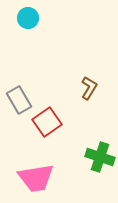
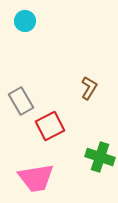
cyan circle: moved 3 px left, 3 px down
gray rectangle: moved 2 px right, 1 px down
red square: moved 3 px right, 4 px down; rotated 8 degrees clockwise
